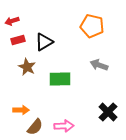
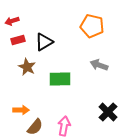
pink arrow: rotated 78 degrees counterclockwise
